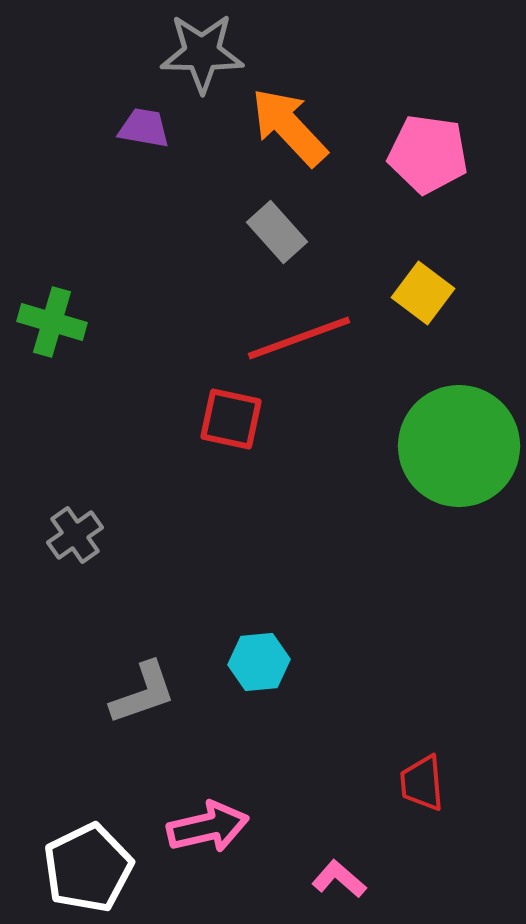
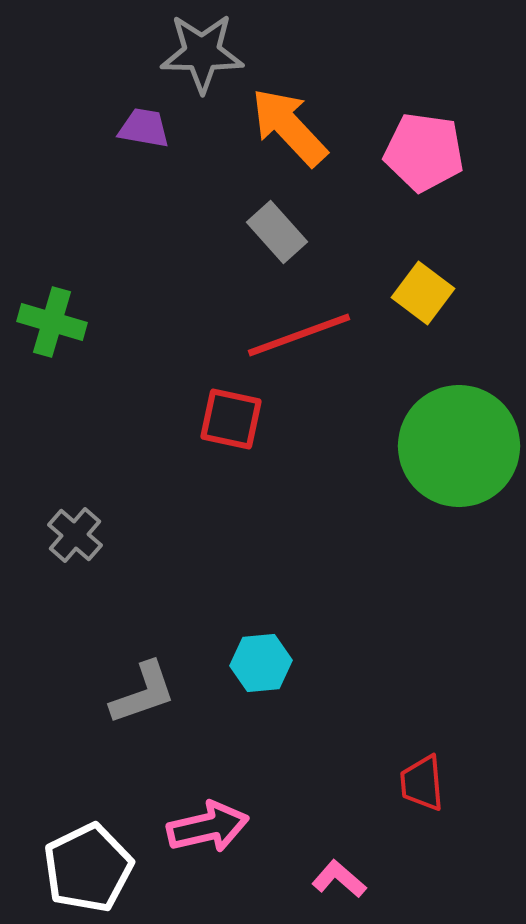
pink pentagon: moved 4 px left, 2 px up
red line: moved 3 px up
gray cross: rotated 14 degrees counterclockwise
cyan hexagon: moved 2 px right, 1 px down
